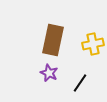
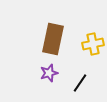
brown rectangle: moved 1 px up
purple star: rotated 30 degrees clockwise
